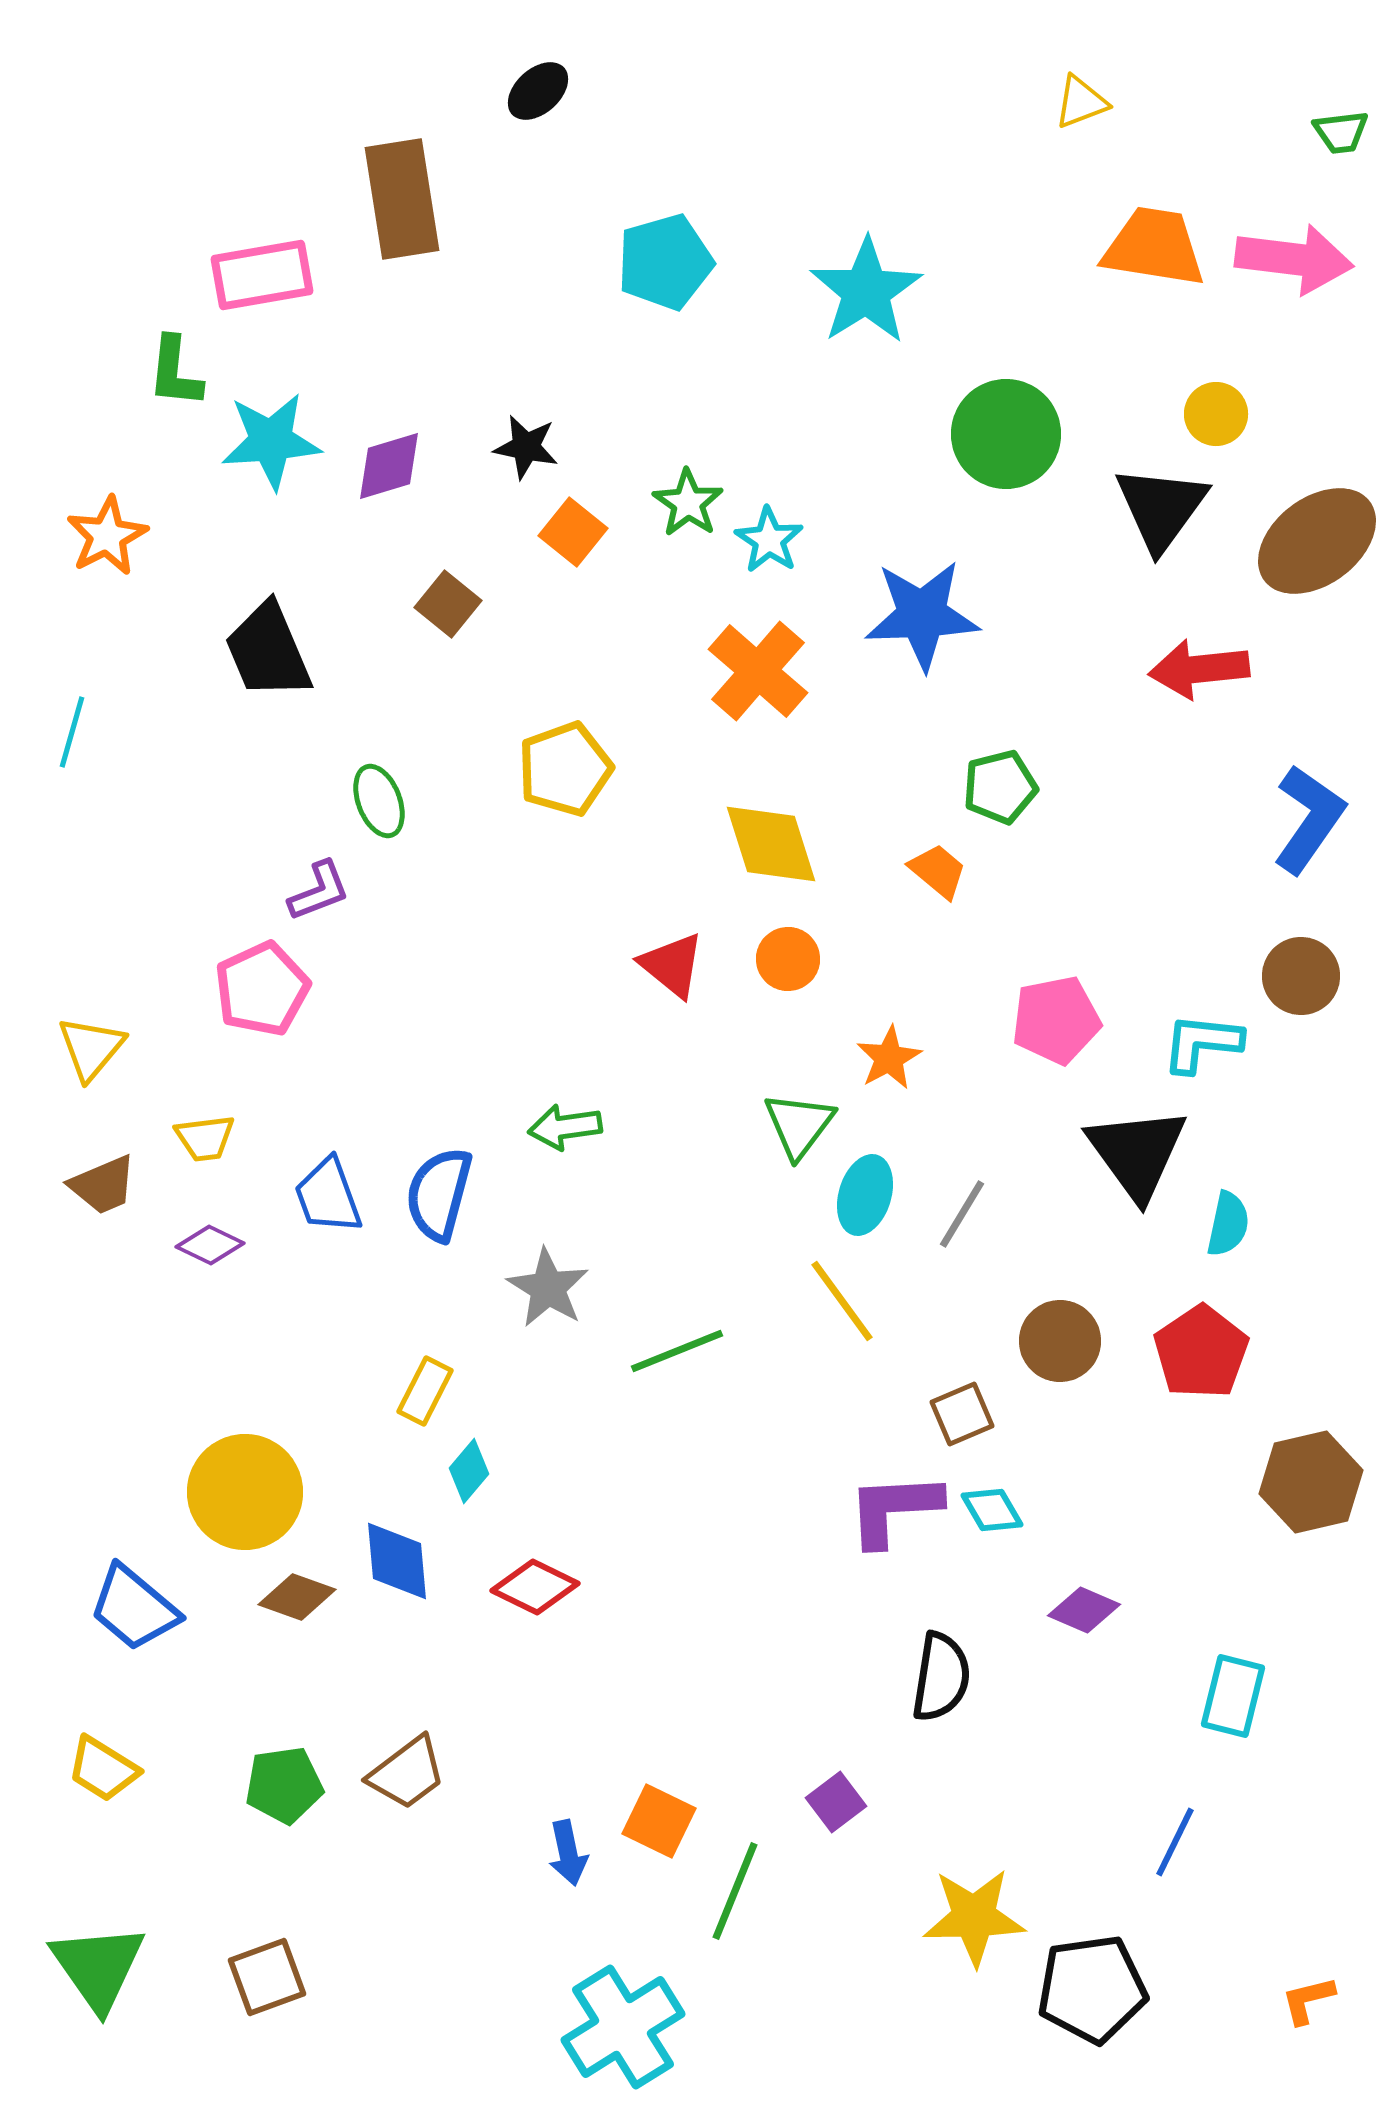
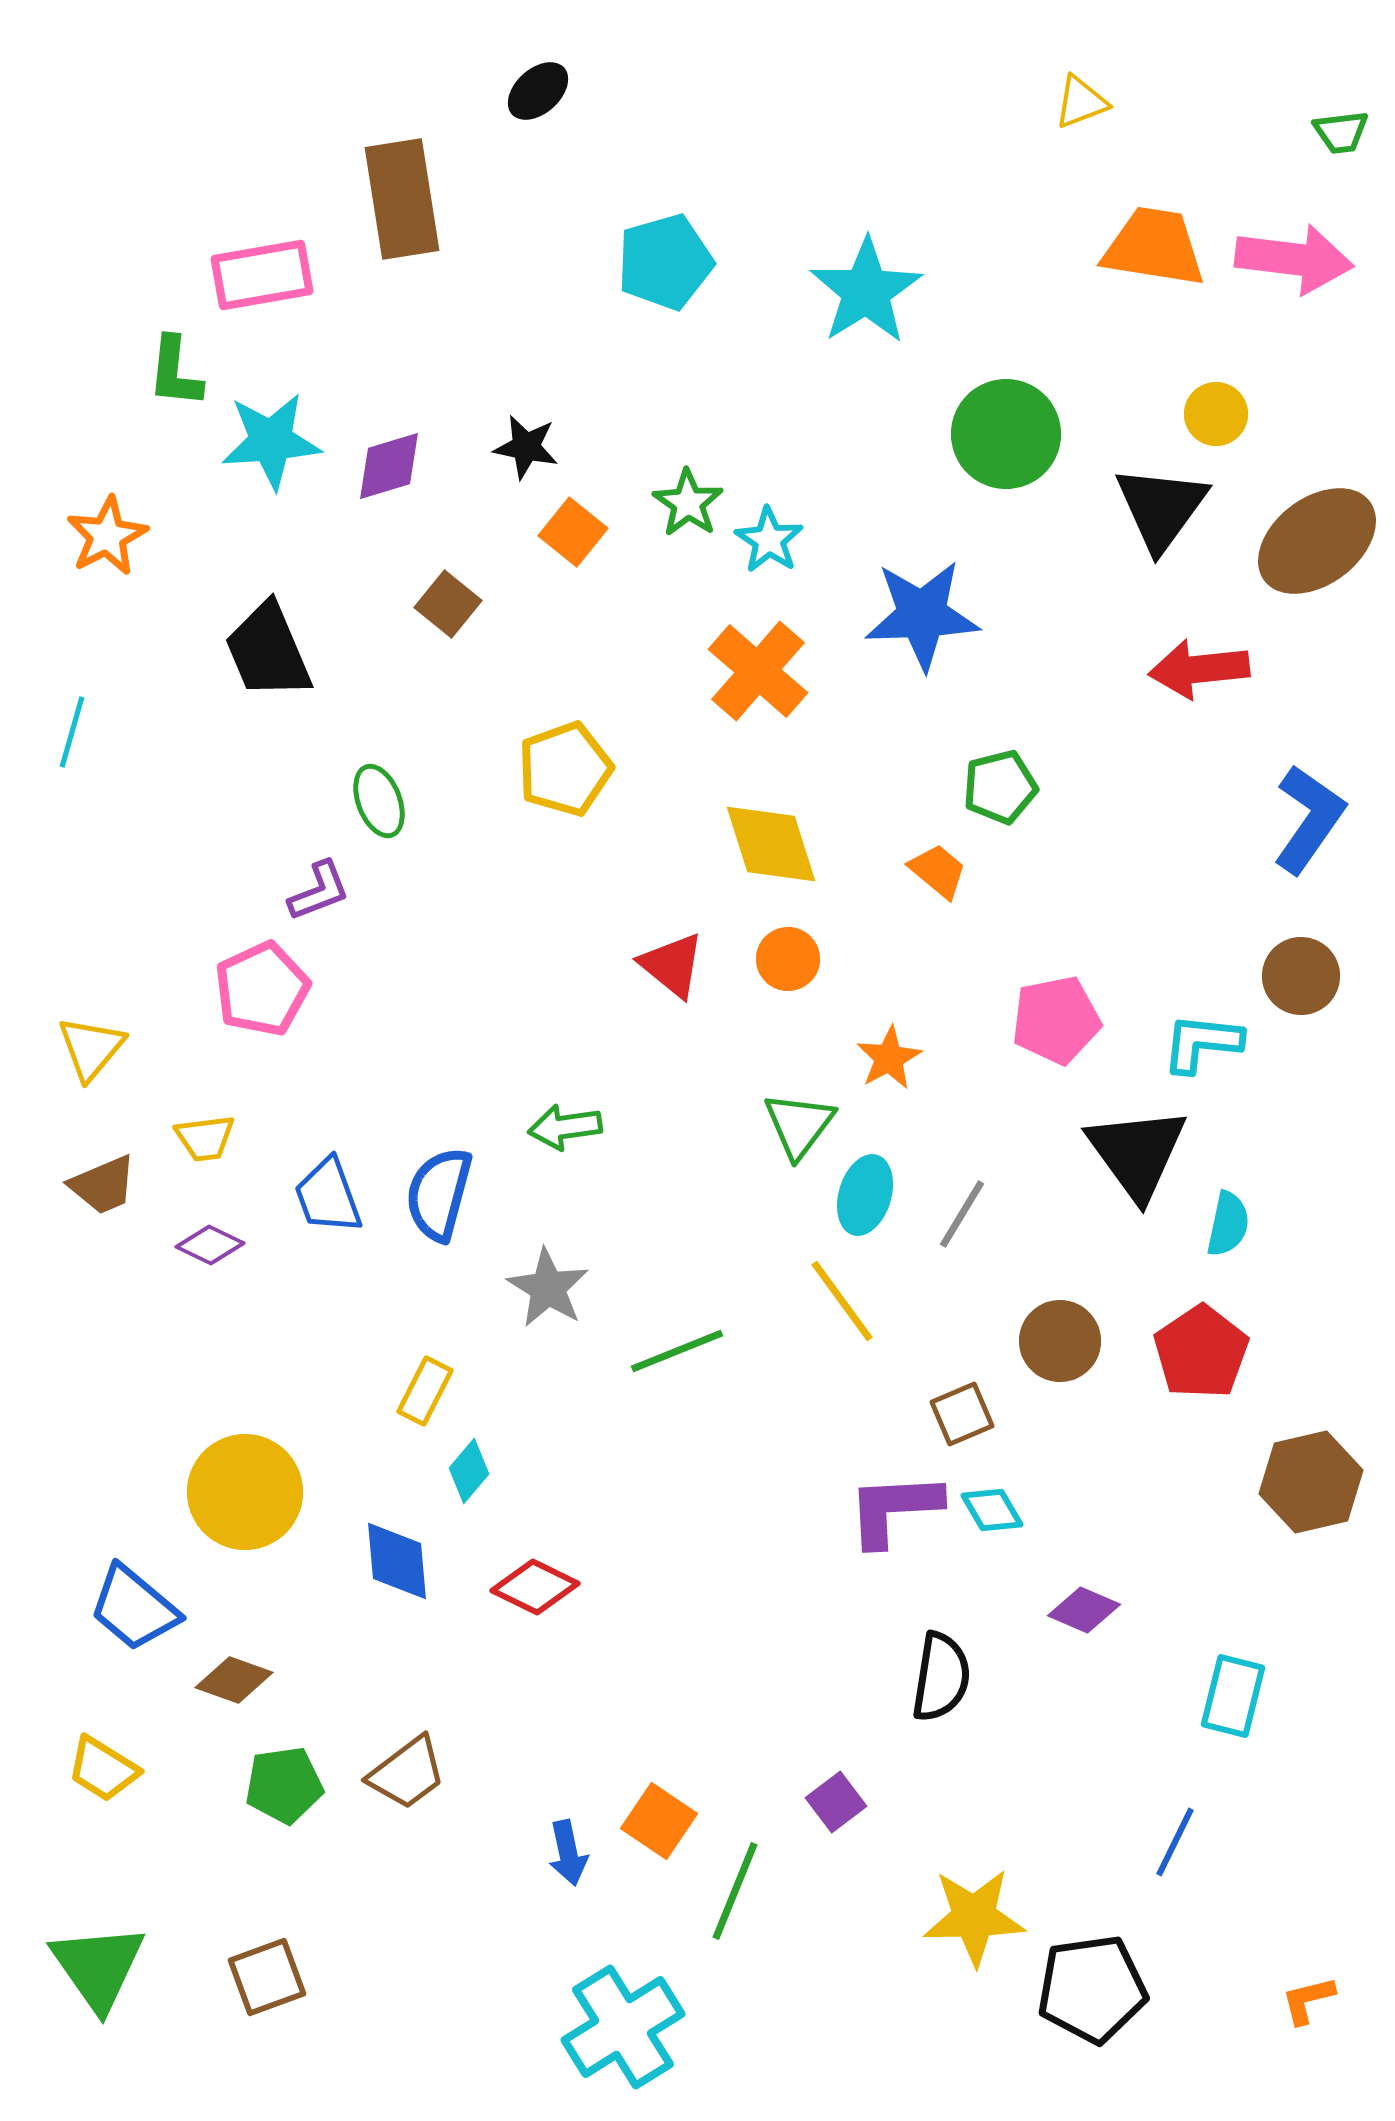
brown diamond at (297, 1597): moved 63 px left, 83 px down
orange square at (659, 1821): rotated 8 degrees clockwise
